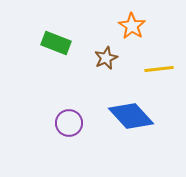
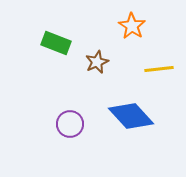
brown star: moved 9 px left, 4 px down
purple circle: moved 1 px right, 1 px down
